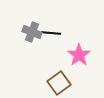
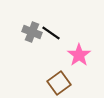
black line: rotated 30 degrees clockwise
